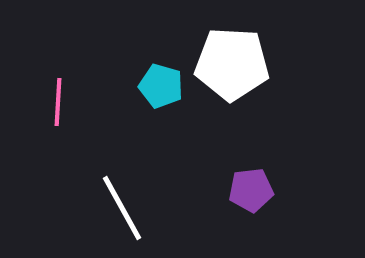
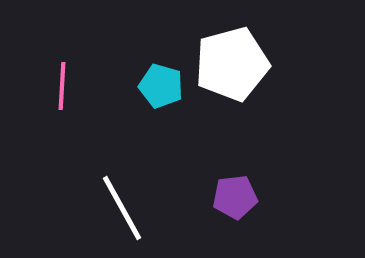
white pentagon: rotated 18 degrees counterclockwise
pink line: moved 4 px right, 16 px up
purple pentagon: moved 16 px left, 7 px down
